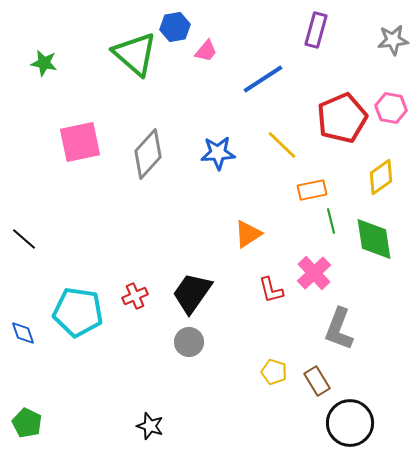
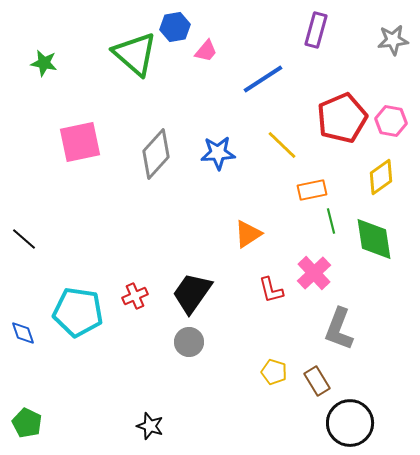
pink hexagon: moved 13 px down
gray diamond: moved 8 px right
